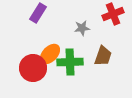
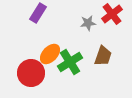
red cross: moved 1 px left; rotated 15 degrees counterclockwise
gray star: moved 6 px right, 5 px up
green cross: rotated 30 degrees counterclockwise
red circle: moved 2 px left, 5 px down
